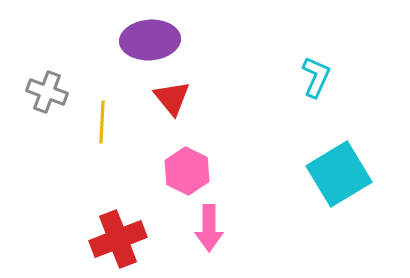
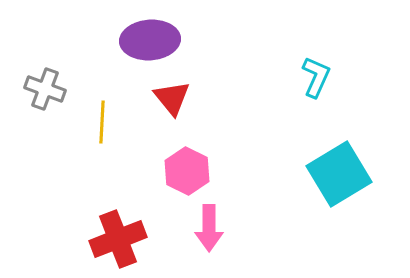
gray cross: moved 2 px left, 3 px up
